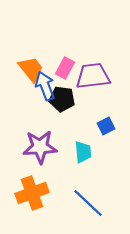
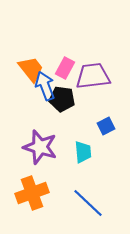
purple star: rotated 20 degrees clockwise
